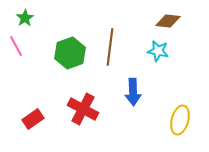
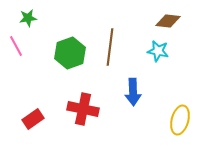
green star: moved 3 px right; rotated 24 degrees clockwise
red cross: rotated 16 degrees counterclockwise
